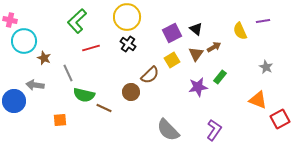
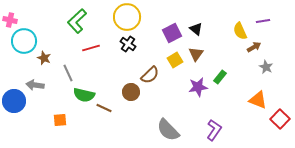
brown arrow: moved 40 px right
yellow square: moved 3 px right
red square: rotated 18 degrees counterclockwise
